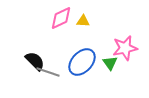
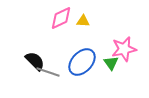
pink star: moved 1 px left, 1 px down
green triangle: moved 1 px right
